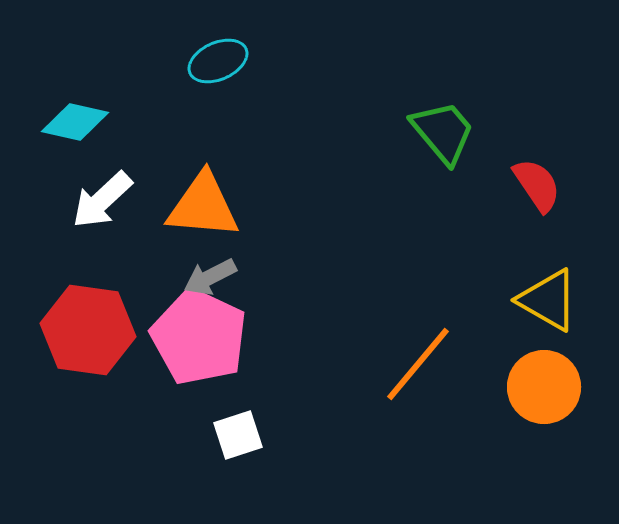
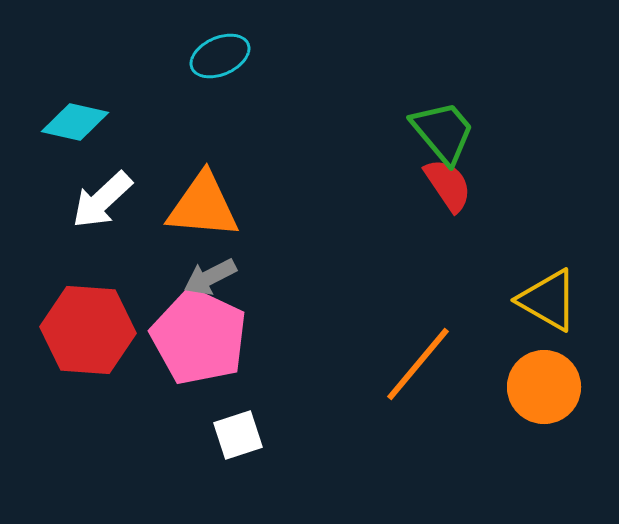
cyan ellipse: moved 2 px right, 5 px up
red semicircle: moved 89 px left
red hexagon: rotated 4 degrees counterclockwise
